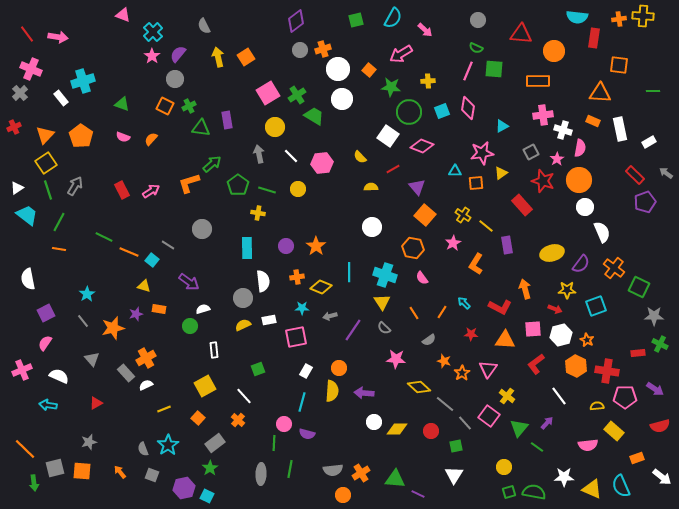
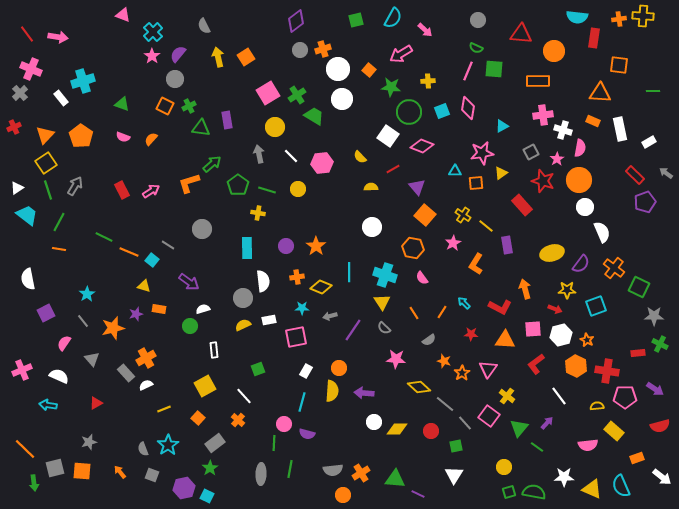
pink semicircle at (45, 343): moved 19 px right
